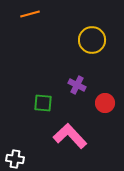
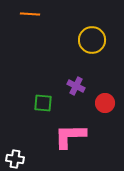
orange line: rotated 18 degrees clockwise
purple cross: moved 1 px left, 1 px down
pink L-shape: rotated 48 degrees counterclockwise
